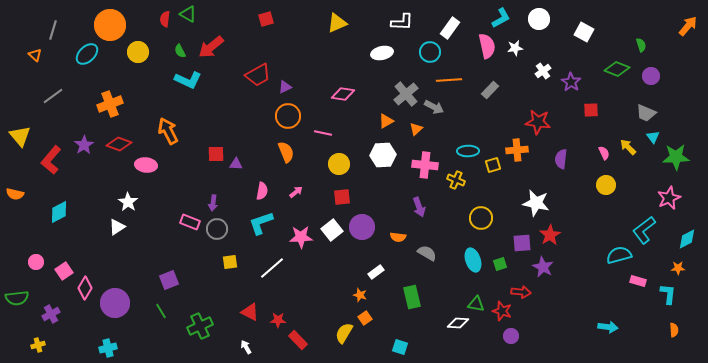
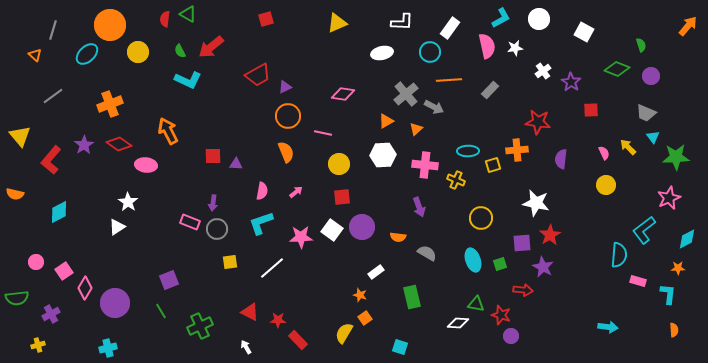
red diamond at (119, 144): rotated 15 degrees clockwise
red square at (216, 154): moved 3 px left, 2 px down
white square at (332, 230): rotated 15 degrees counterclockwise
cyan semicircle at (619, 255): rotated 110 degrees clockwise
red arrow at (521, 292): moved 2 px right, 2 px up
red star at (502, 311): moved 1 px left, 4 px down
